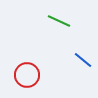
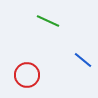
green line: moved 11 px left
